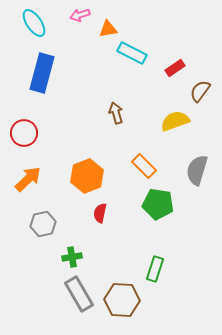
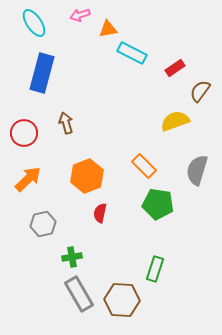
brown arrow: moved 50 px left, 10 px down
